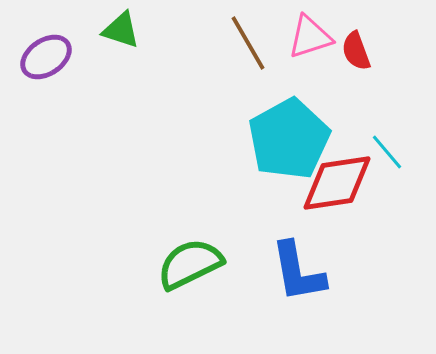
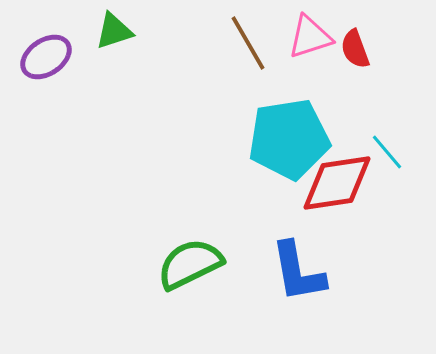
green triangle: moved 7 px left, 1 px down; rotated 36 degrees counterclockwise
red semicircle: moved 1 px left, 2 px up
cyan pentagon: rotated 20 degrees clockwise
